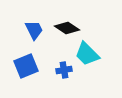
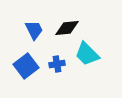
black diamond: rotated 40 degrees counterclockwise
blue square: rotated 15 degrees counterclockwise
blue cross: moved 7 px left, 6 px up
